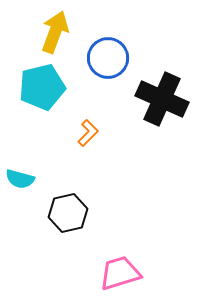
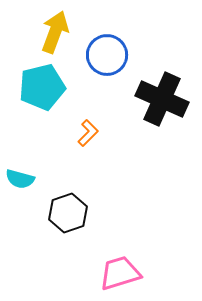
blue circle: moved 1 px left, 3 px up
black hexagon: rotated 6 degrees counterclockwise
